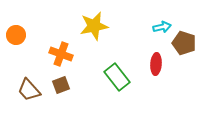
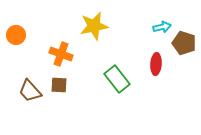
green rectangle: moved 2 px down
brown square: moved 2 px left; rotated 24 degrees clockwise
brown trapezoid: moved 1 px right, 1 px down
